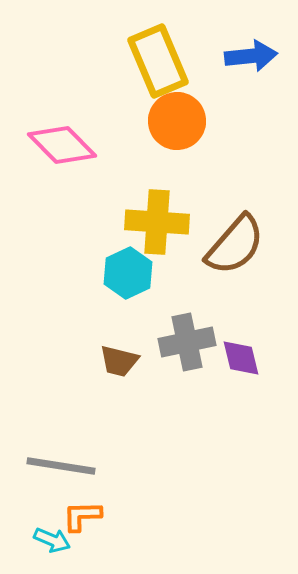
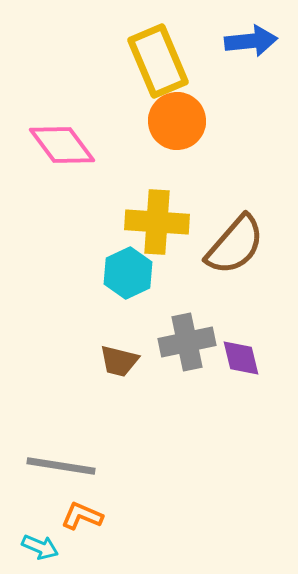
blue arrow: moved 15 px up
pink diamond: rotated 8 degrees clockwise
orange L-shape: rotated 24 degrees clockwise
cyan arrow: moved 12 px left, 7 px down
